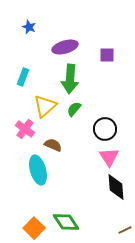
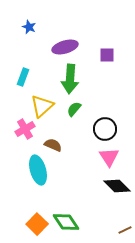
yellow triangle: moved 3 px left
pink cross: rotated 24 degrees clockwise
black diamond: moved 1 px right, 1 px up; rotated 40 degrees counterclockwise
orange square: moved 3 px right, 4 px up
